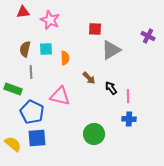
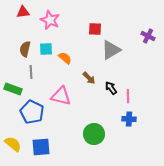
orange semicircle: rotated 48 degrees counterclockwise
pink triangle: moved 1 px right
blue square: moved 4 px right, 9 px down
